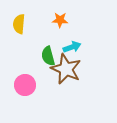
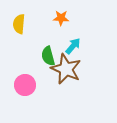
orange star: moved 1 px right, 2 px up
cyan arrow: moved 1 px right, 1 px up; rotated 30 degrees counterclockwise
